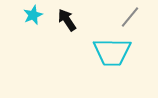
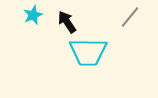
black arrow: moved 2 px down
cyan trapezoid: moved 24 px left
